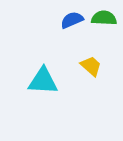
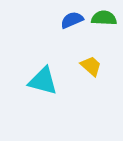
cyan triangle: rotated 12 degrees clockwise
